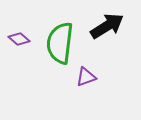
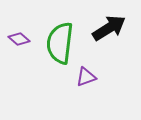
black arrow: moved 2 px right, 2 px down
